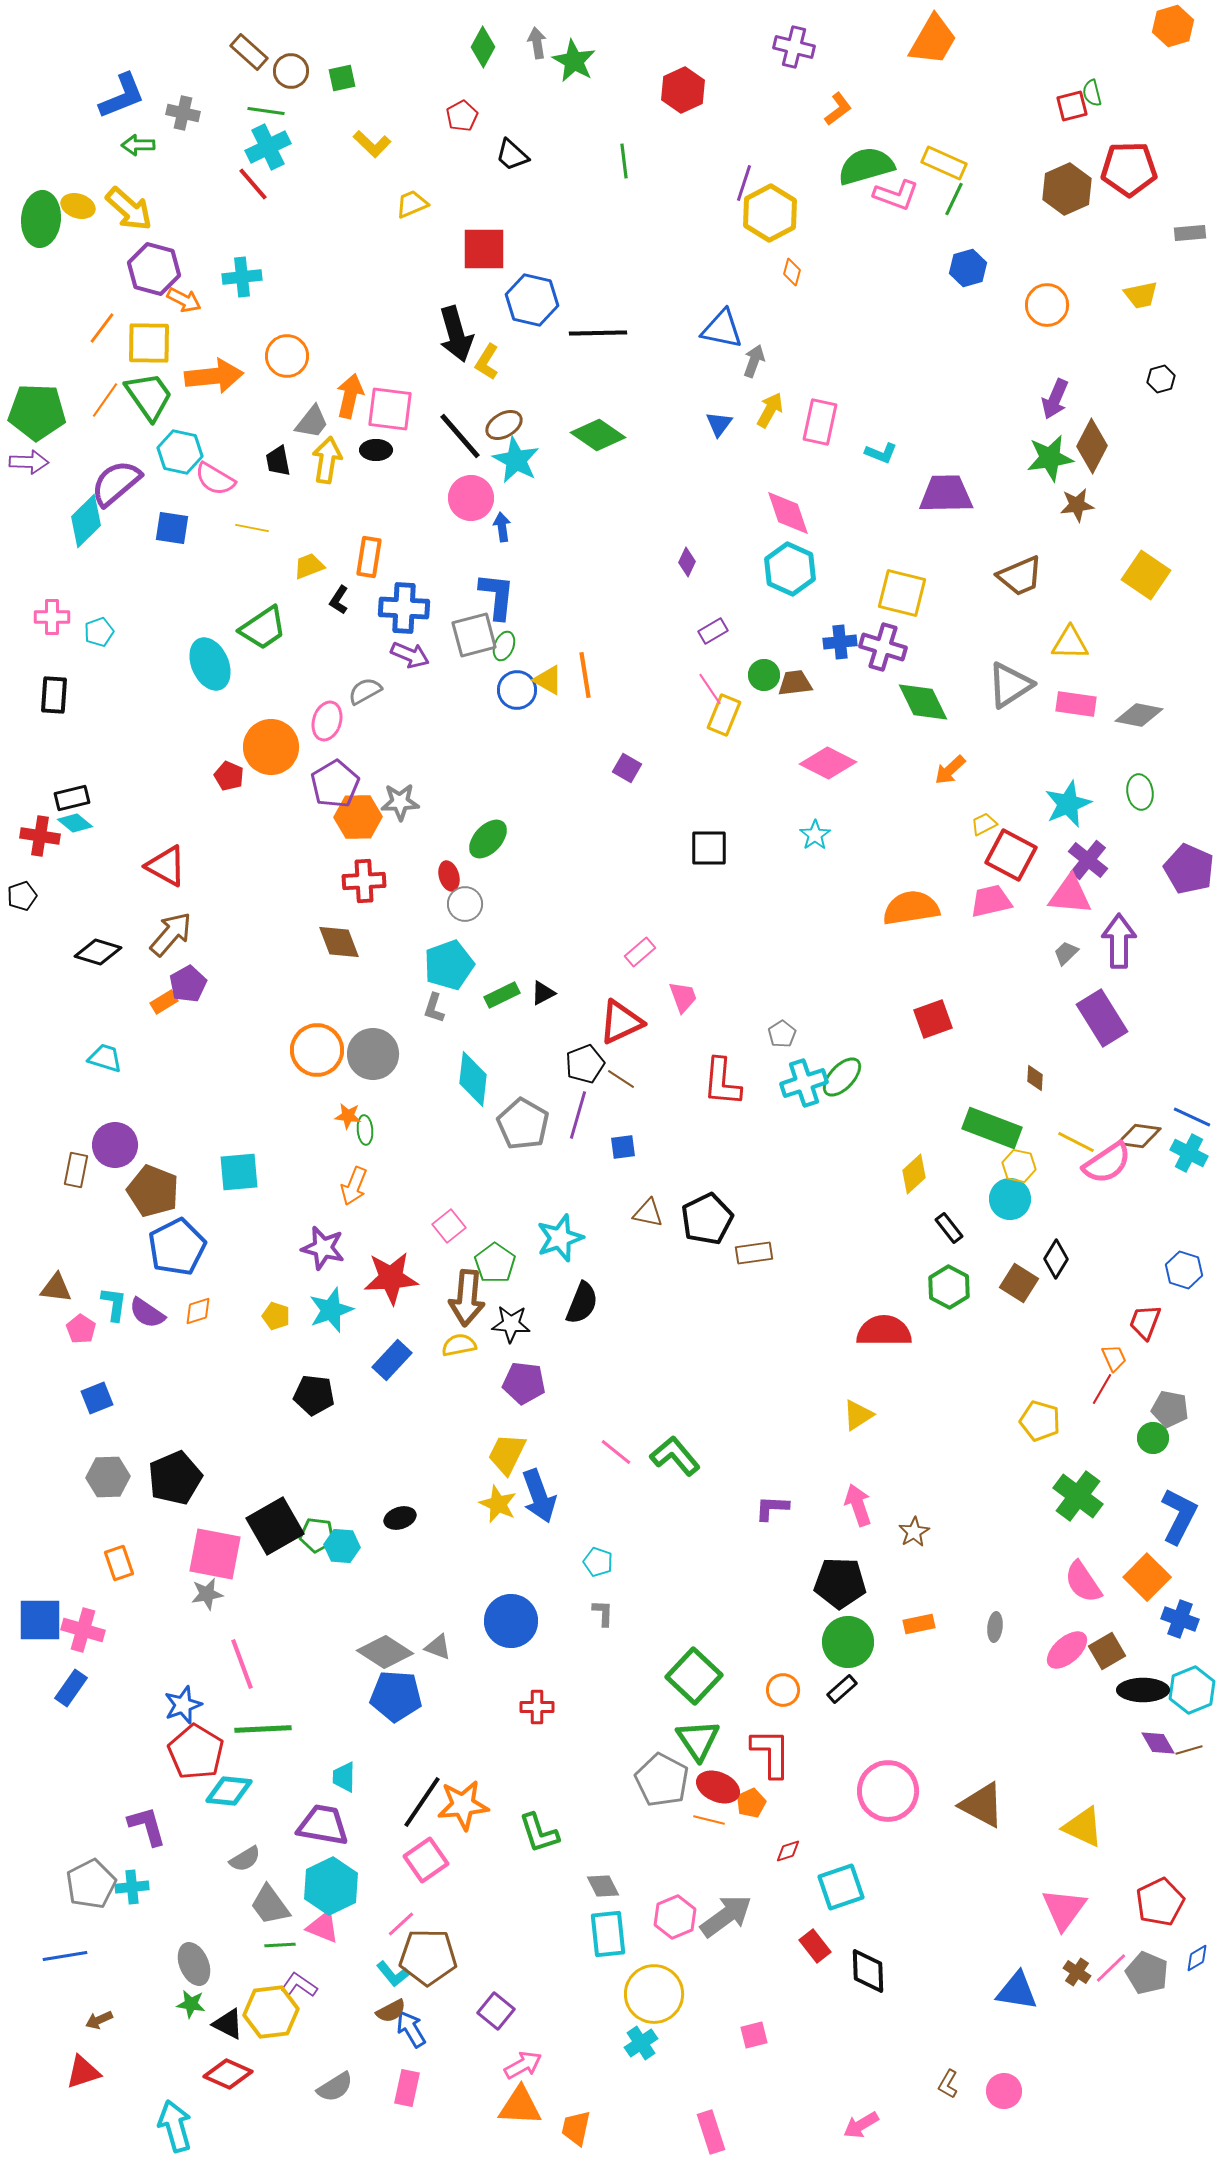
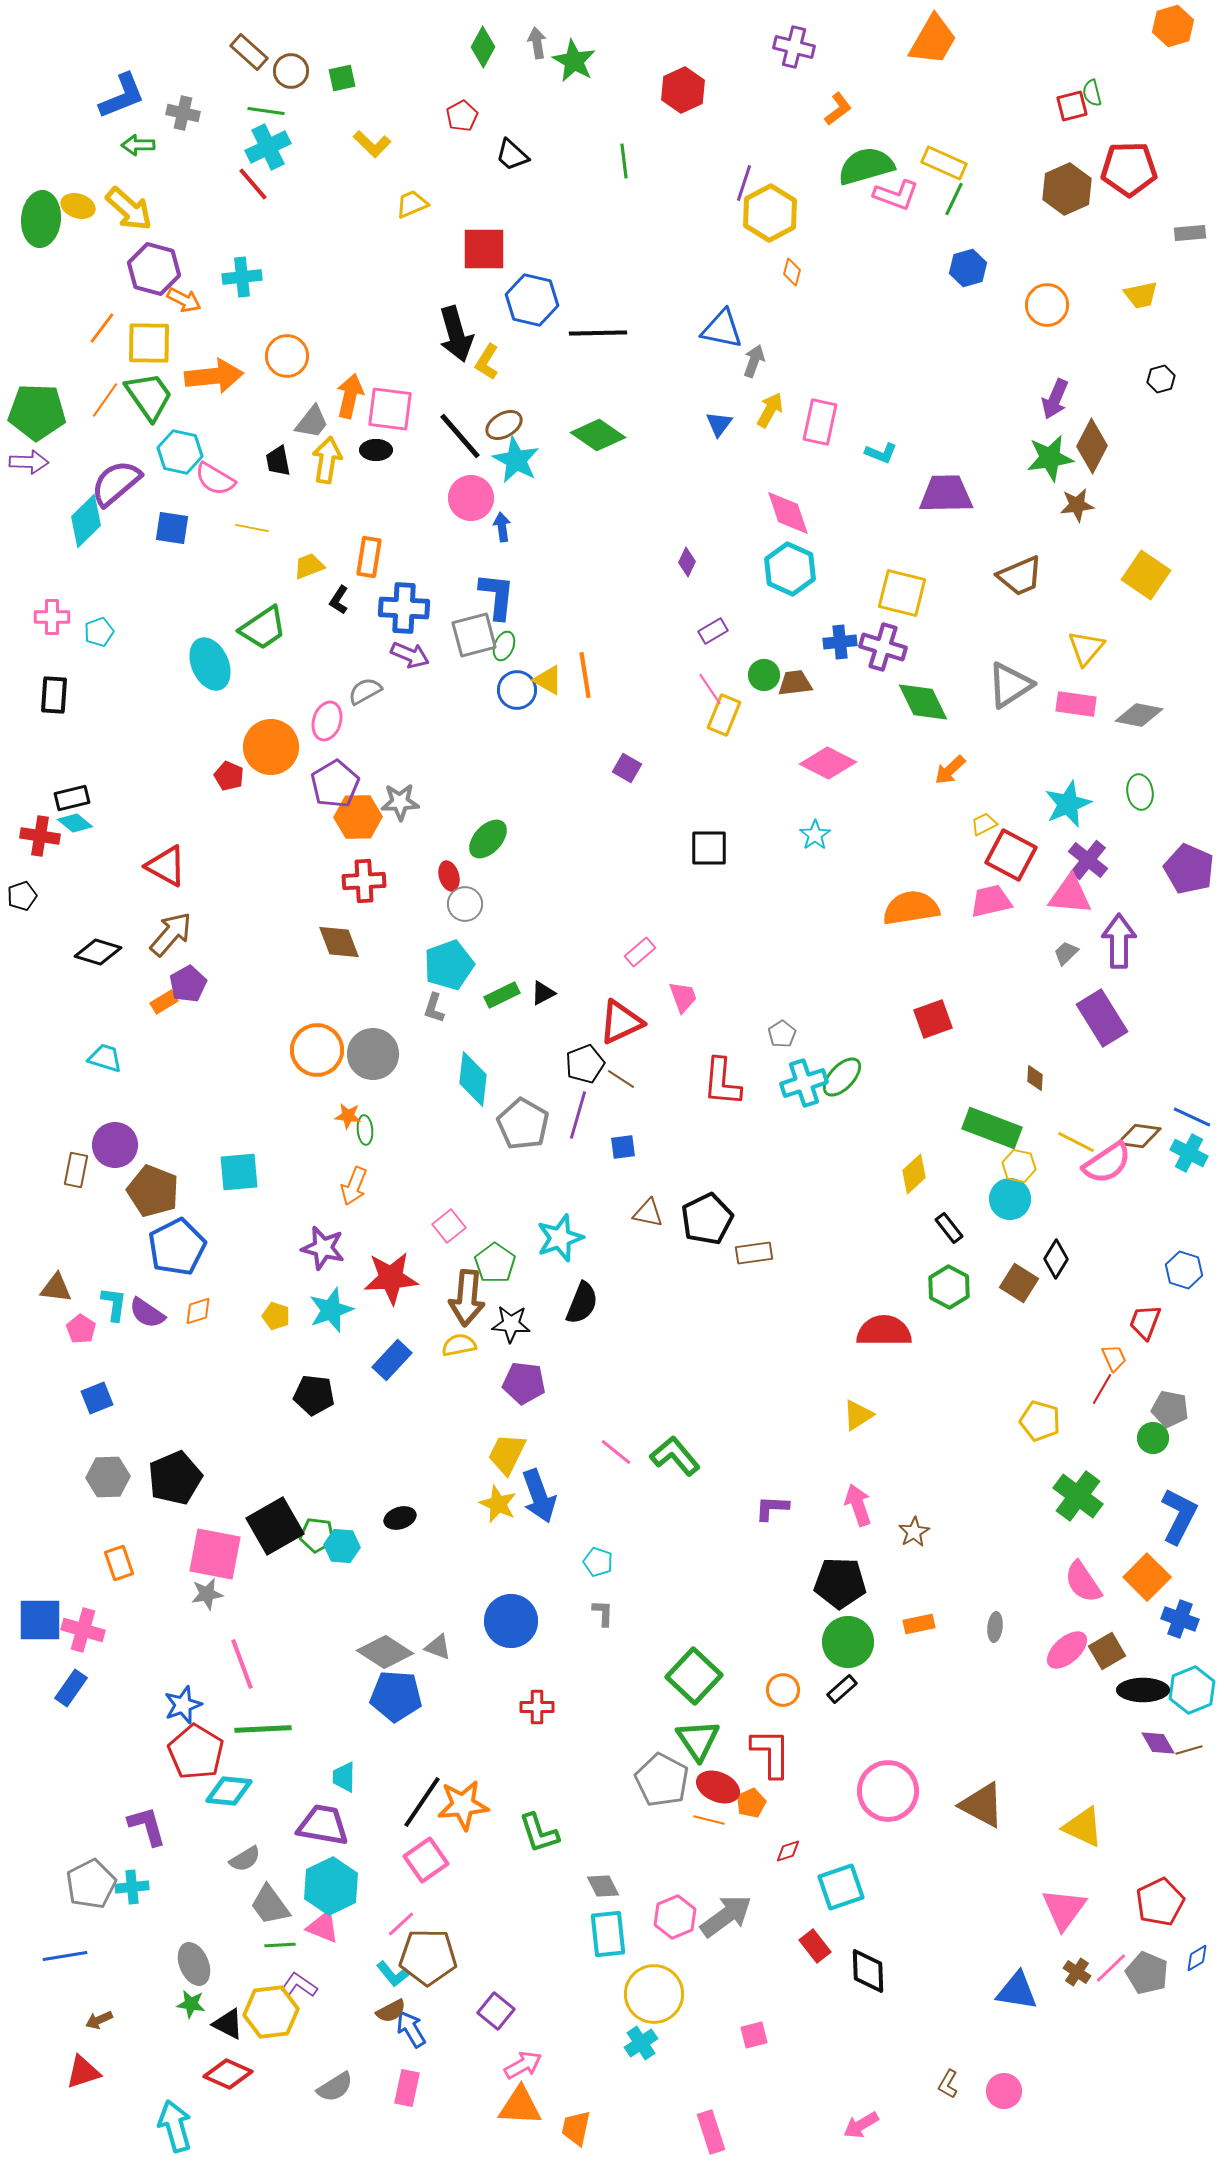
yellow triangle at (1070, 643): moved 16 px right, 5 px down; rotated 51 degrees counterclockwise
